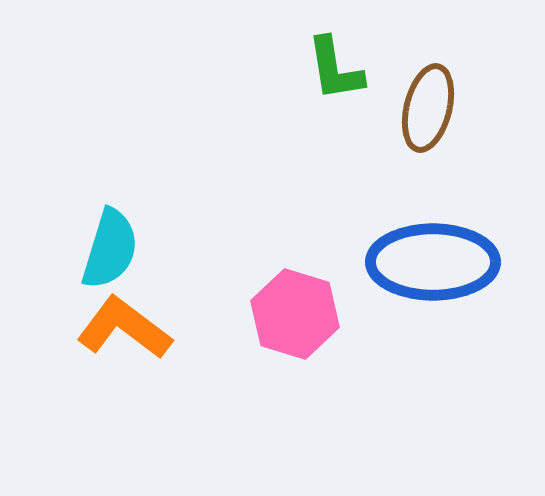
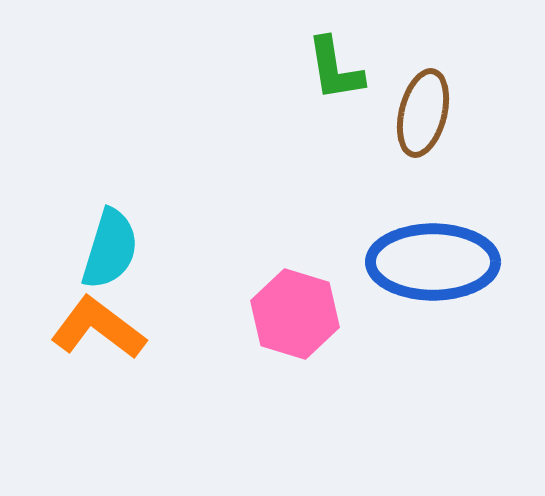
brown ellipse: moved 5 px left, 5 px down
orange L-shape: moved 26 px left
